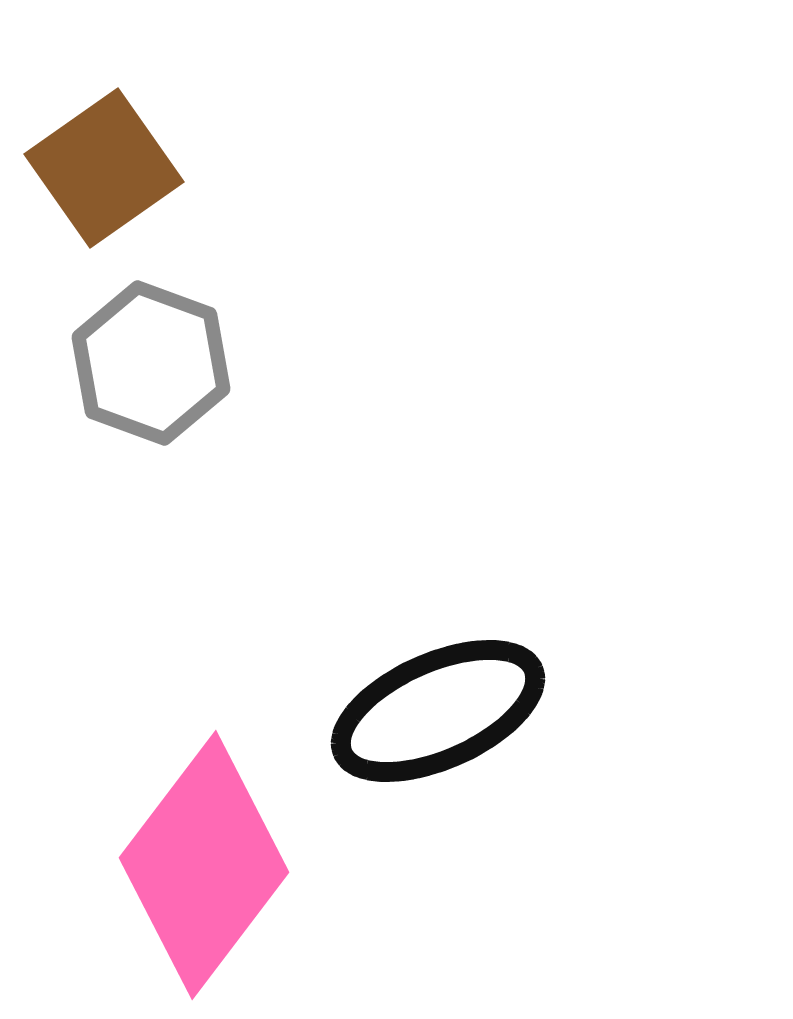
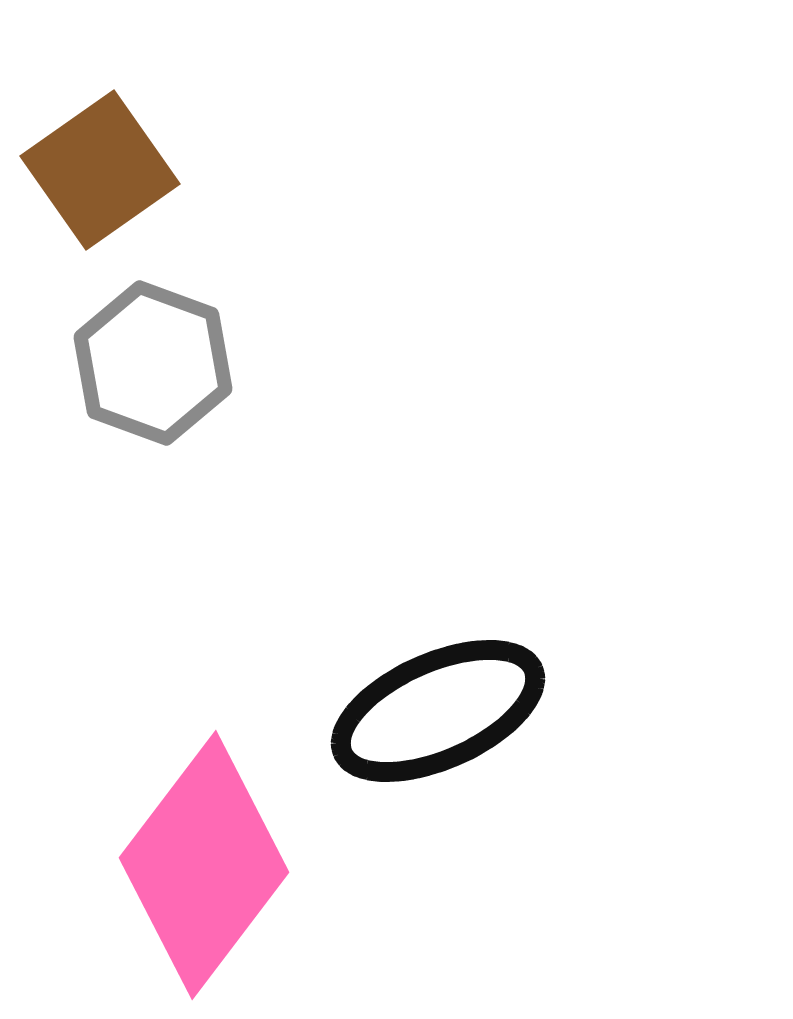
brown square: moved 4 px left, 2 px down
gray hexagon: moved 2 px right
